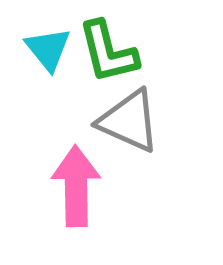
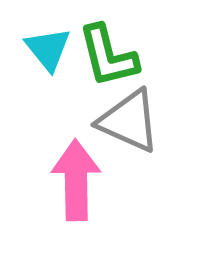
green L-shape: moved 4 px down
pink arrow: moved 6 px up
